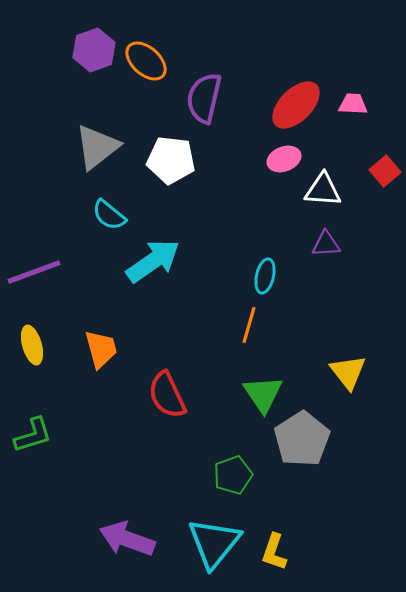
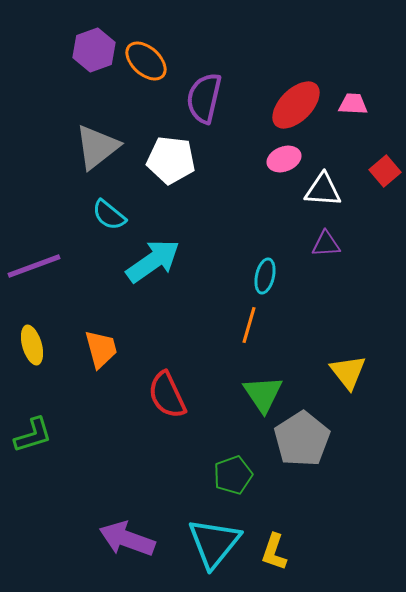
purple line: moved 6 px up
